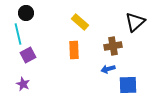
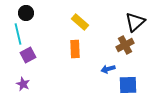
brown cross: moved 12 px right, 1 px up; rotated 18 degrees counterclockwise
orange rectangle: moved 1 px right, 1 px up
